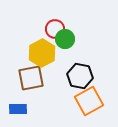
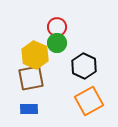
red circle: moved 2 px right, 2 px up
green circle: moved 8 px left, 4 px down
yellow hexagon: moved 7 px left, 2 px down; rotated 8 degrees counterclockwise
black hexagon: moved 4 px right, 10 px up; rotated 15 degrees clockwise
blue rectangle: moved 11 px right
